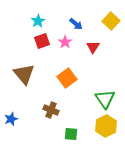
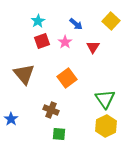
blue star: rotated 16 degrees counterclockwise
green square: moved 12 px left
